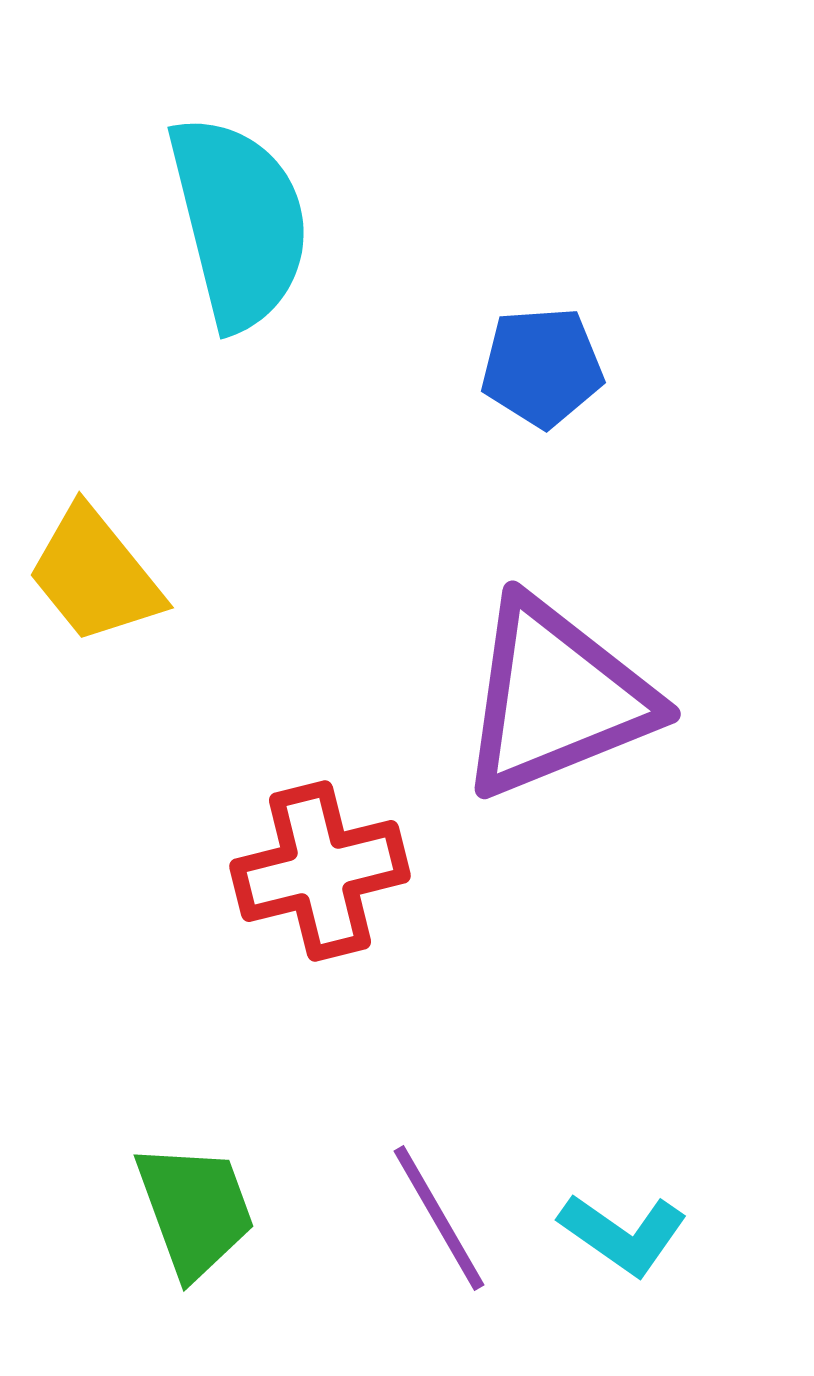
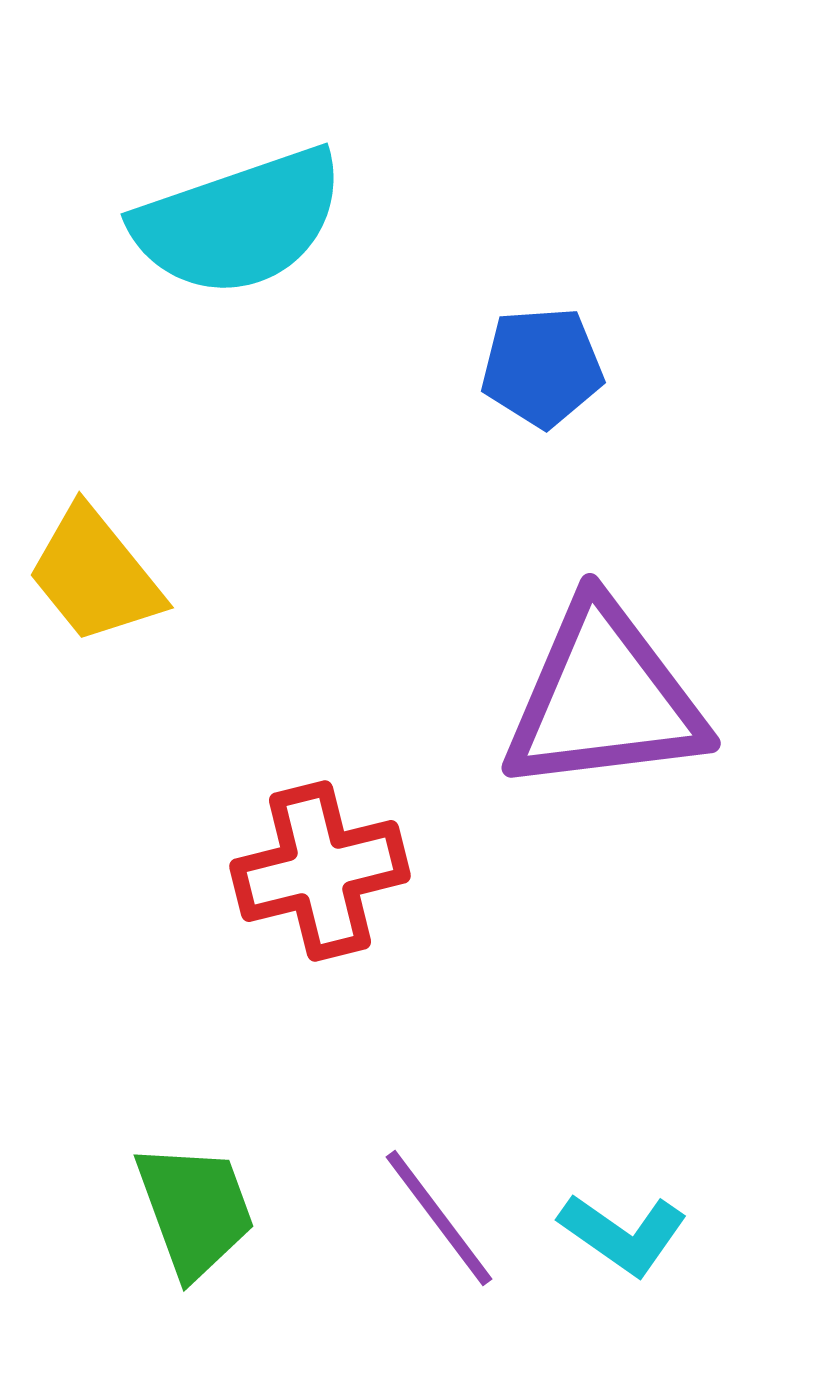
cyan semicircle: rotated 85 degrees clockwise
purple triangle: moved 48 px right; rotated 15 degrees clockwise
purple line: rotated 7 degrees counterclockwise
